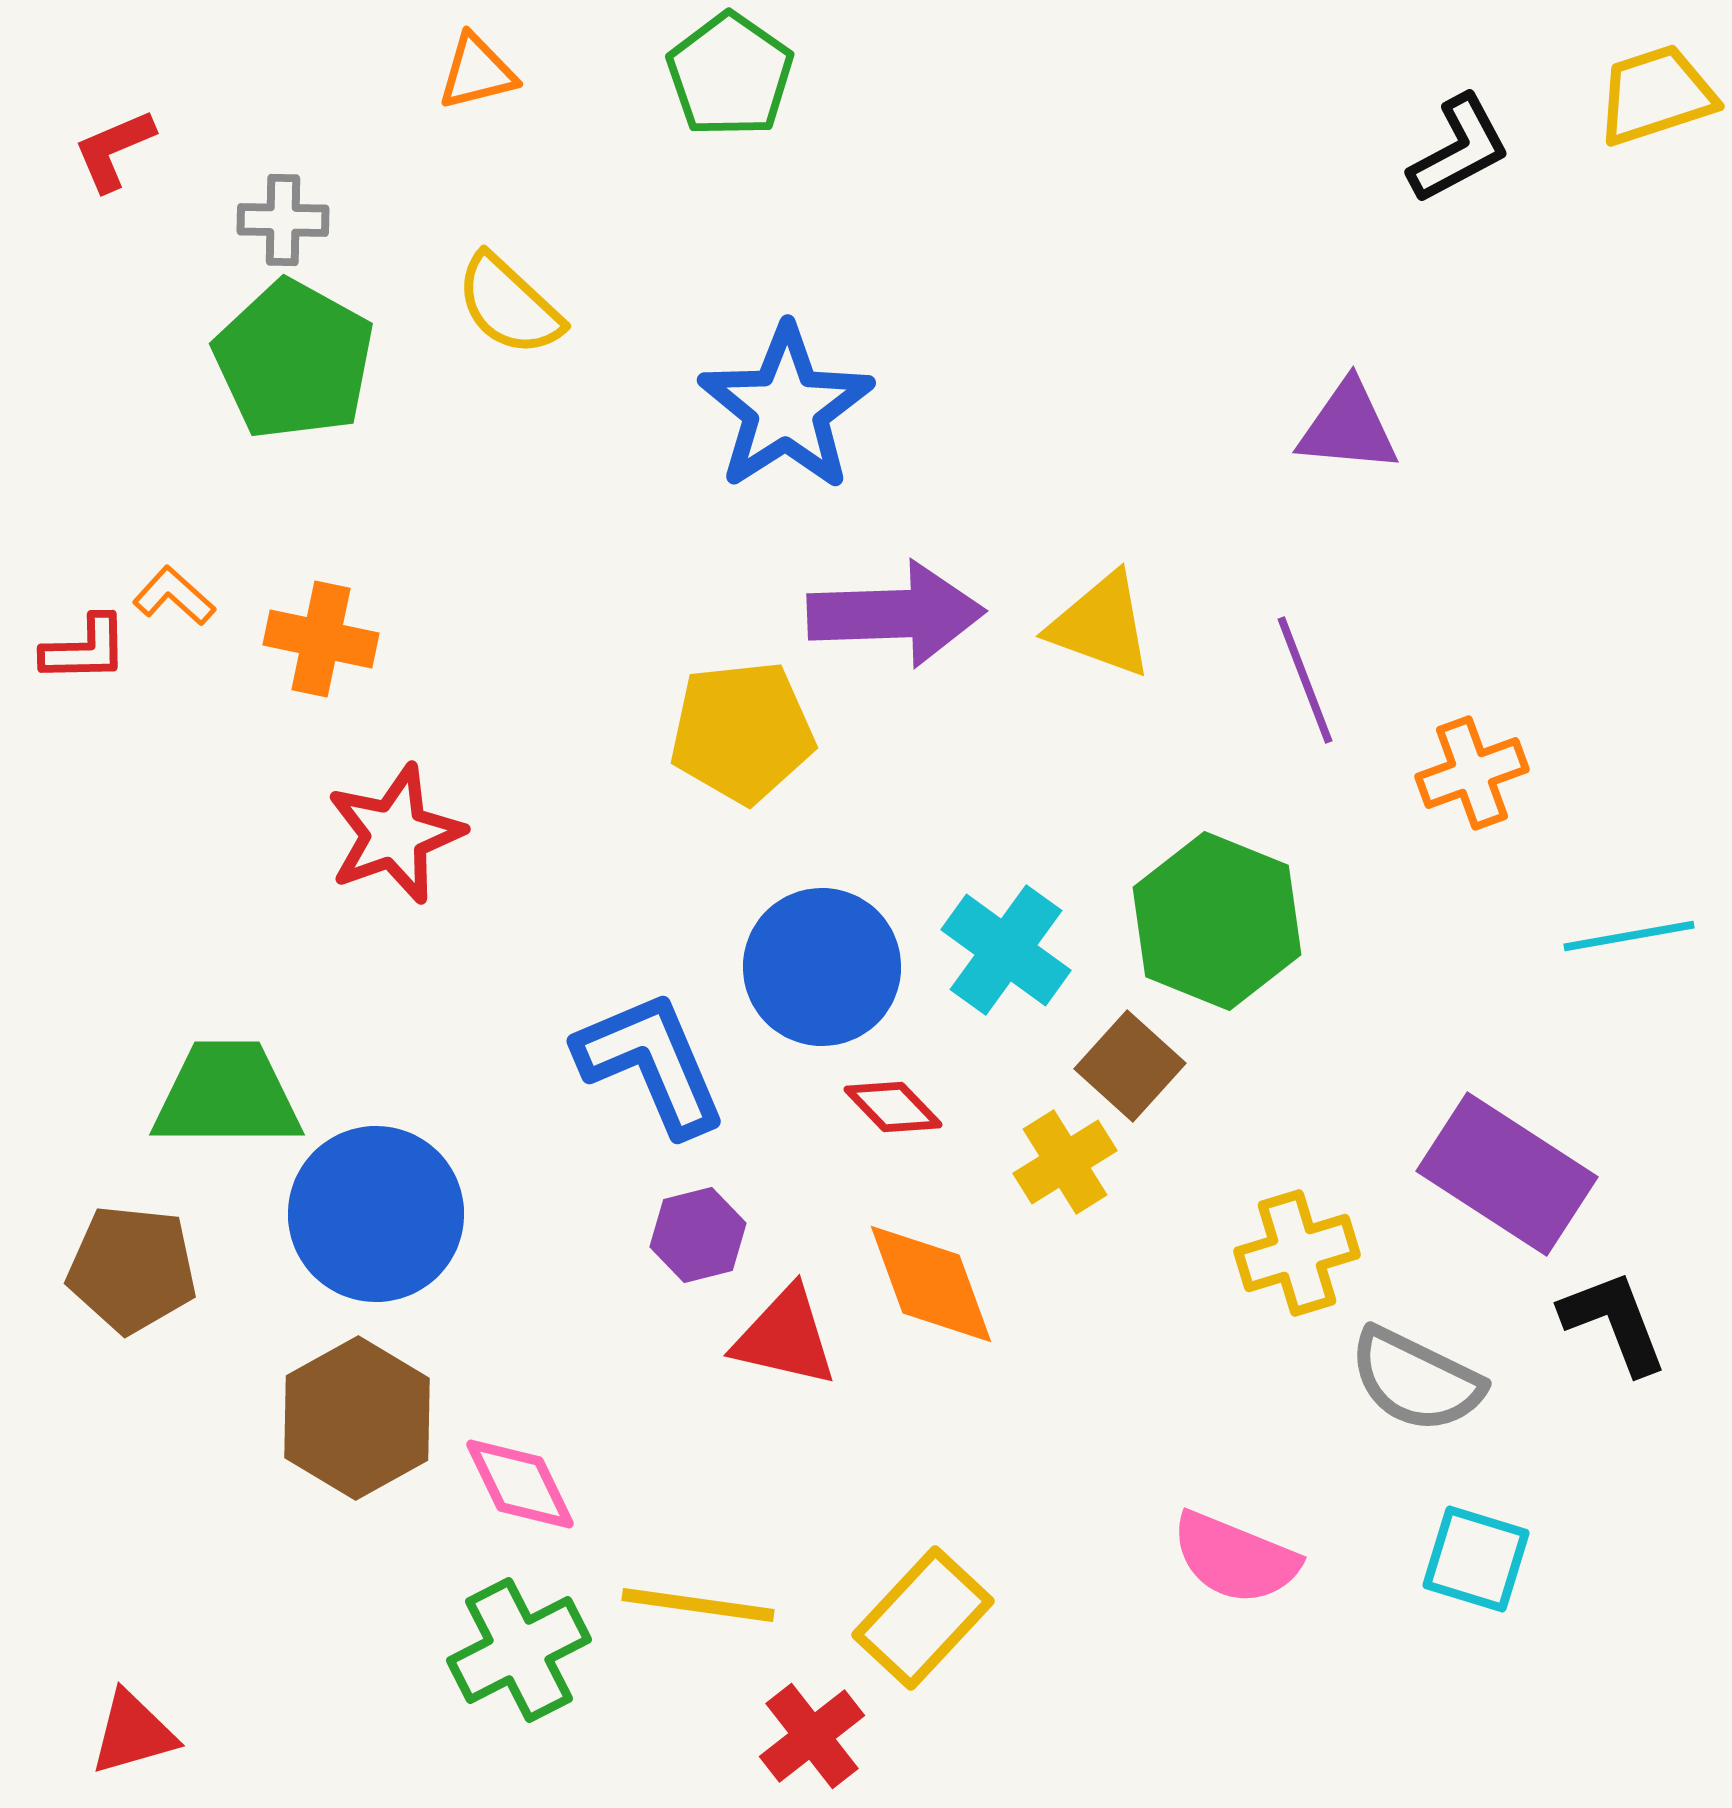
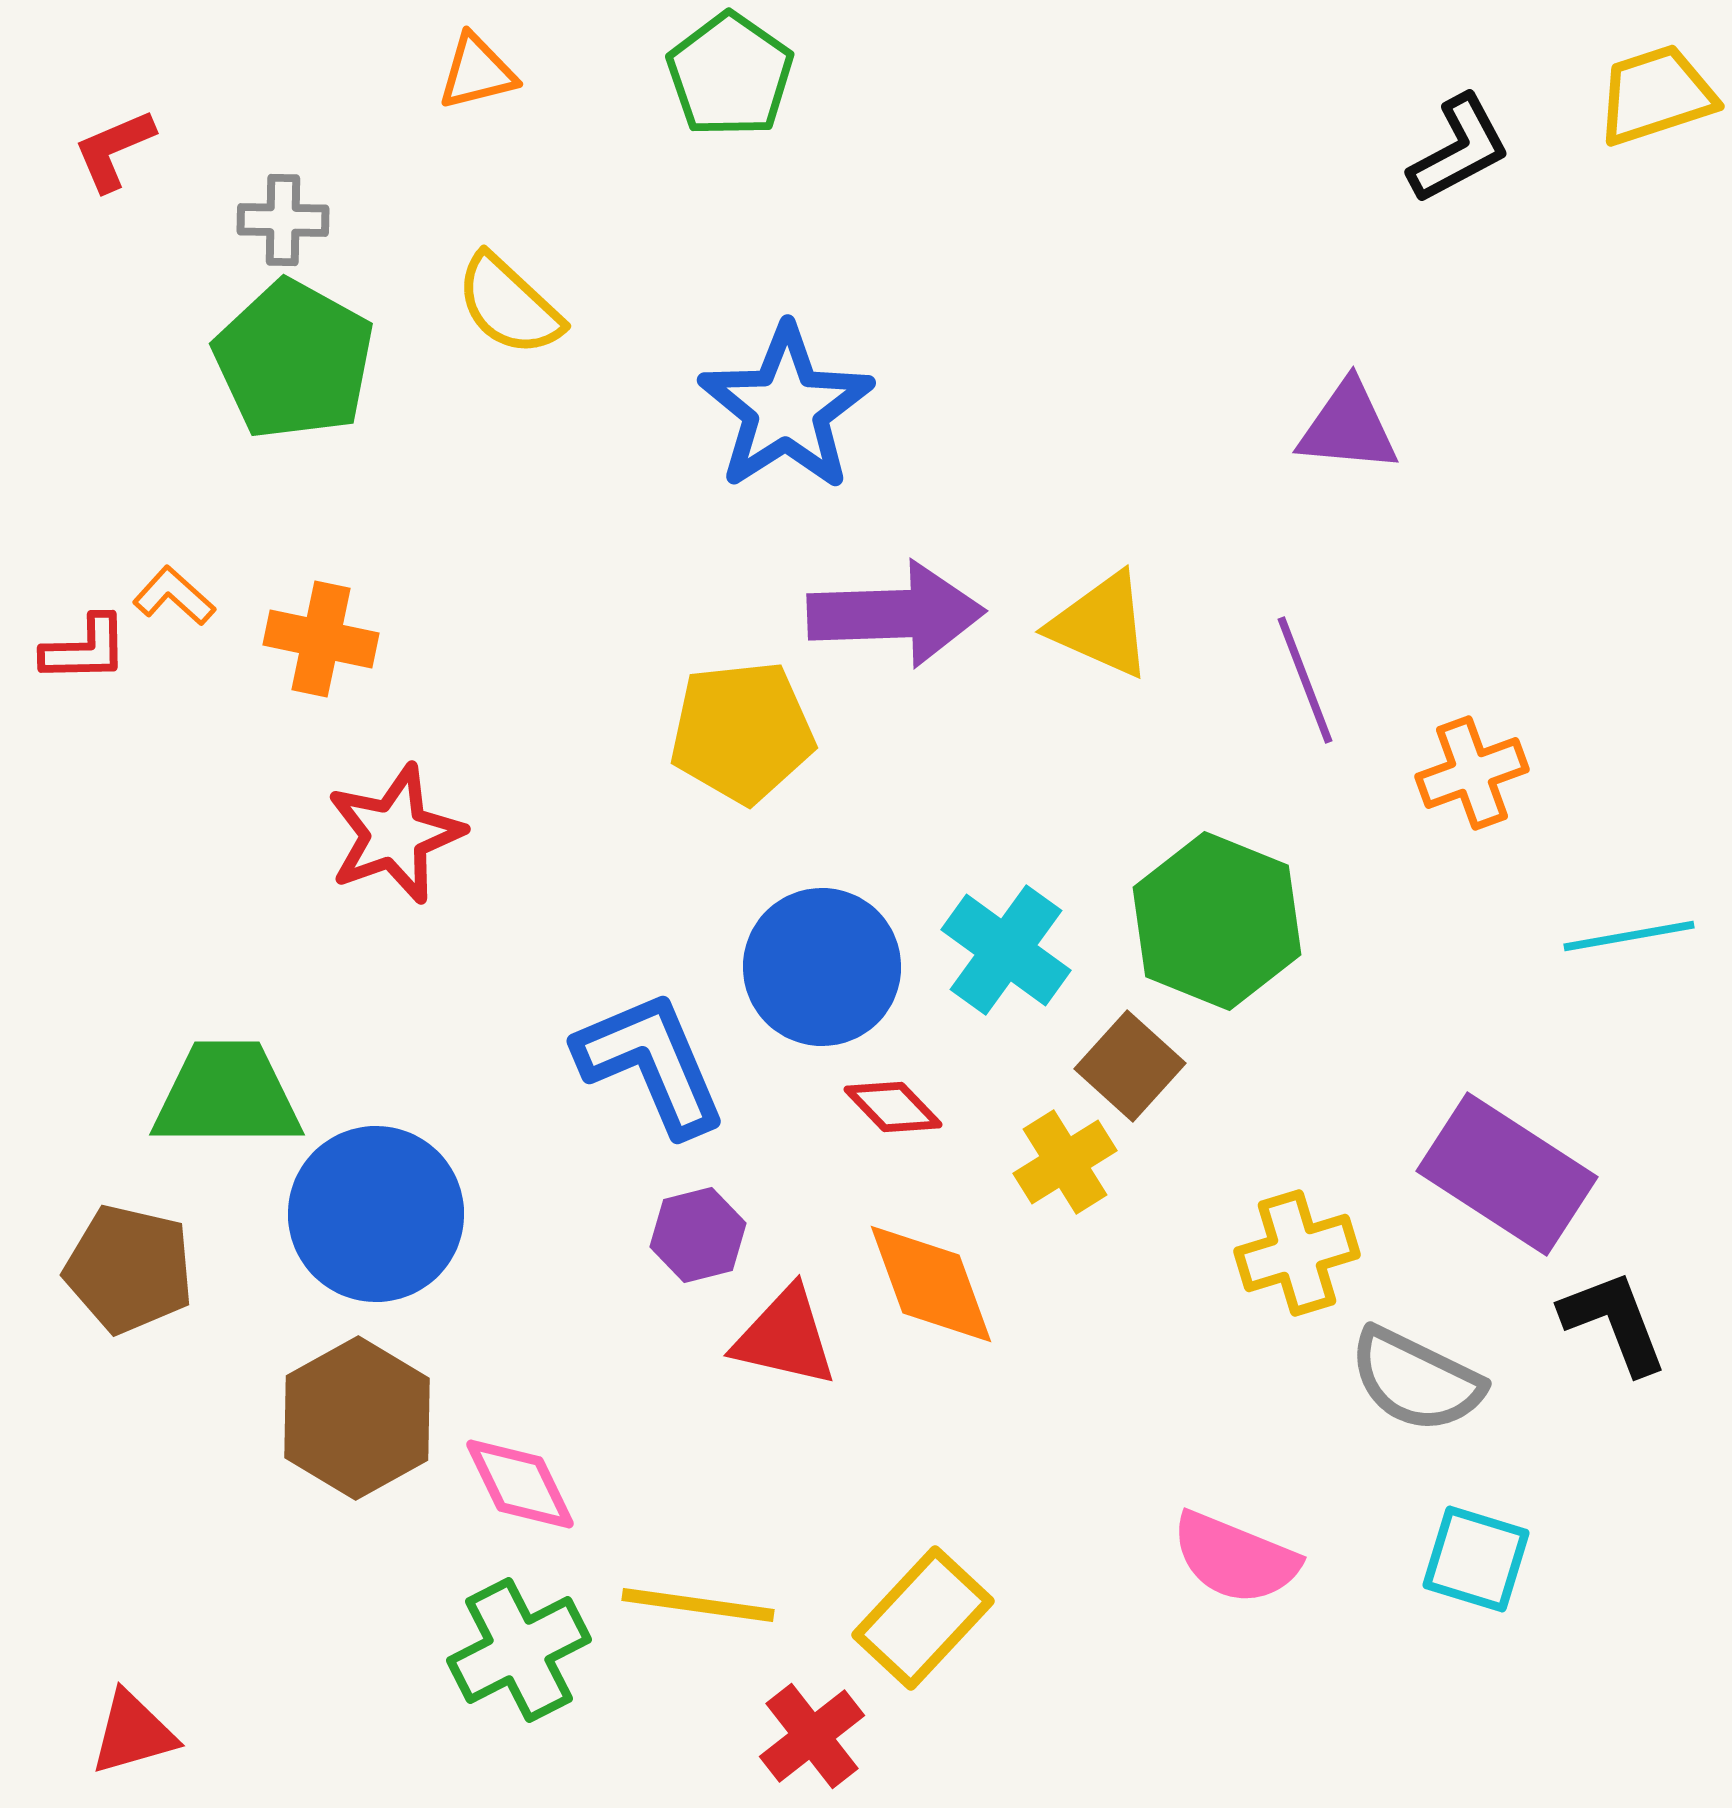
yellow triangle at (1101, 625): rotated 4 degrees clockwise
brown pentagon at (132, 1269): moved 3 px left; rotated 7 degrees clockwise
